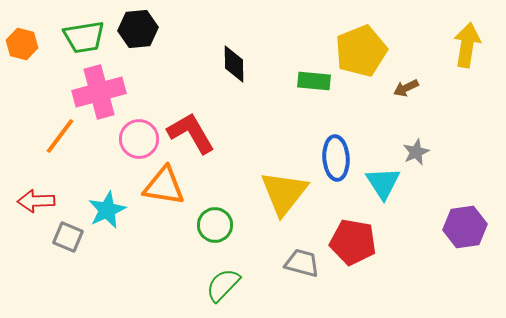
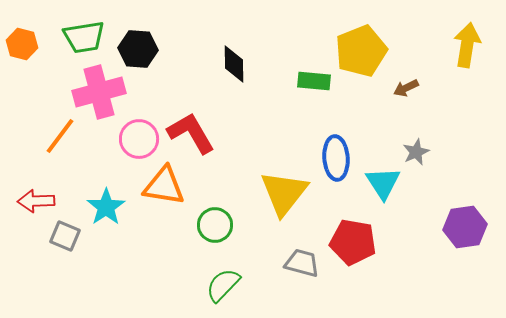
black hexagon: moved 20 px down; rotated 9 degrees clockwise
cyan star: moved 1 px left, 3 px up; rotated 9 degrees counterclockwise
gray square: moved 3 px left, 1 px up
